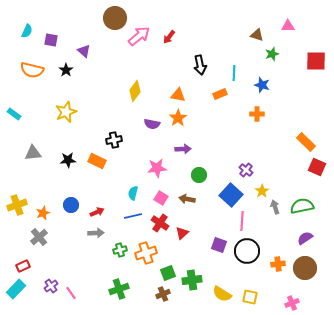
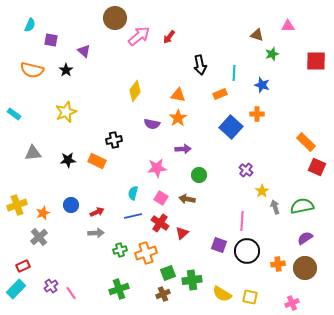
cyan semicircle at (27, 31): moved 3 px right, 6 px up
blue square at (231, 195): moved 68 px up
